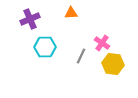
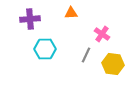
purple cross: rotated 18 degrees clockwise
pink cross: moved 9 px up
cyan hexagon: moved 2 px down
gray line: moved 5 px right, 1 px up
